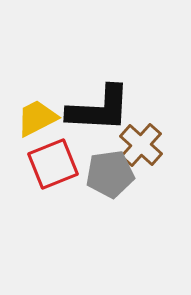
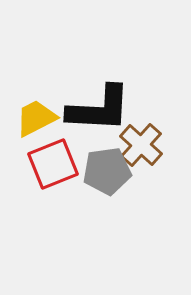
yellow trapezoid: moved 1 px left
gray pentagon: moved 3 px left, 3 px up
